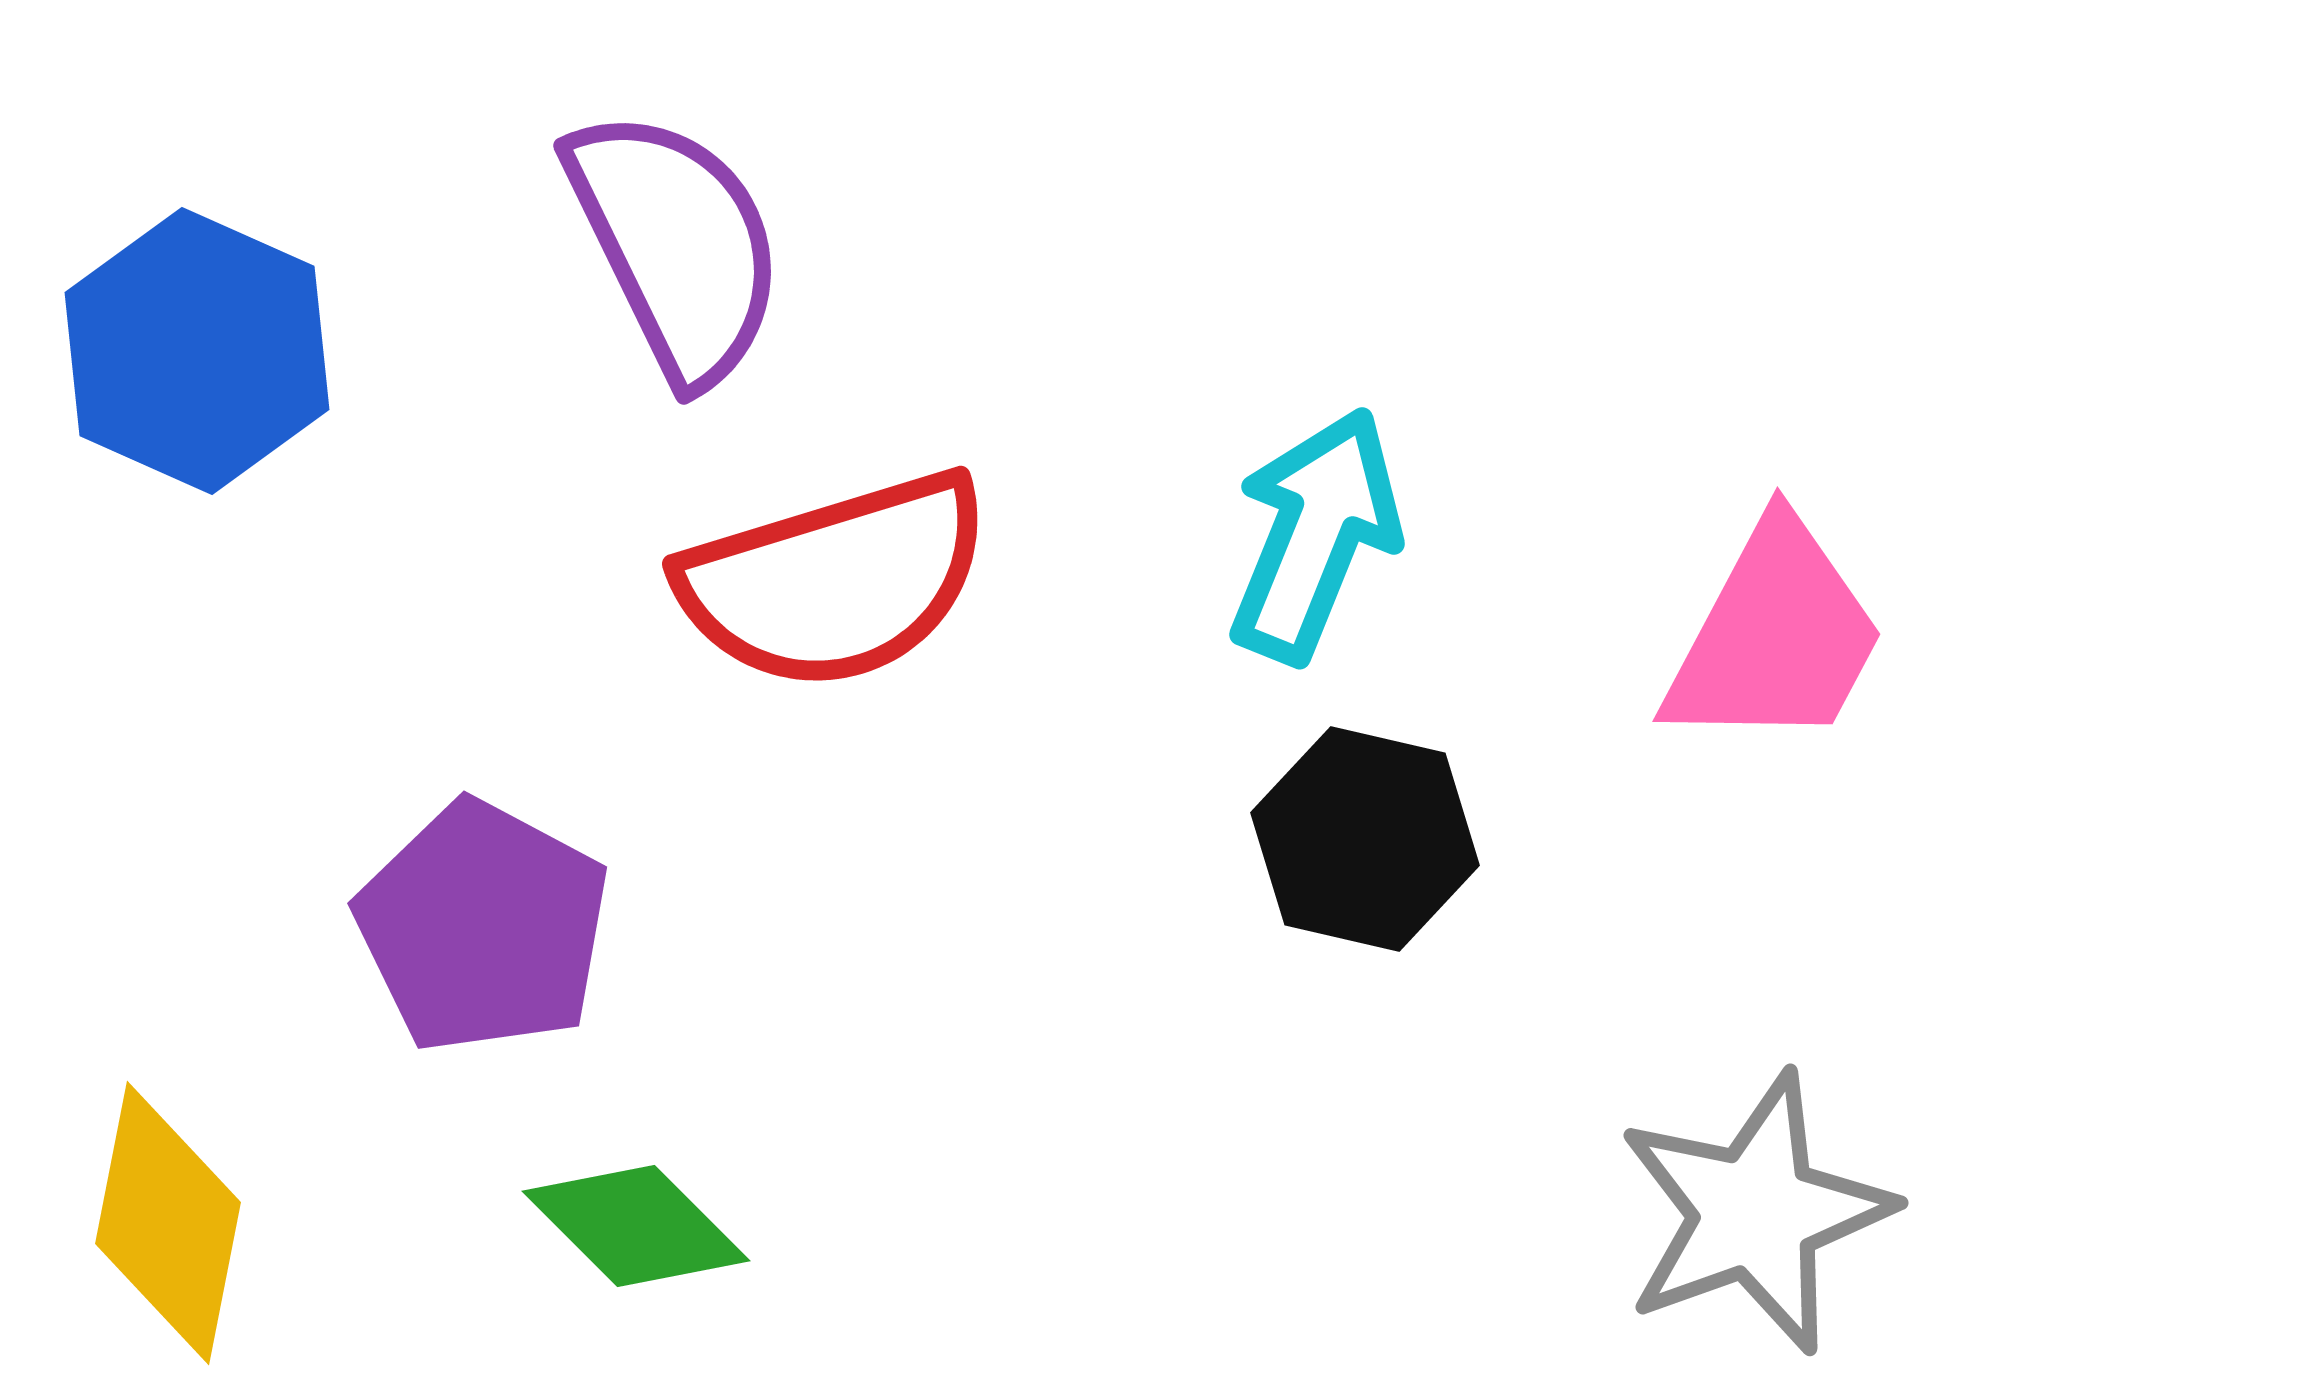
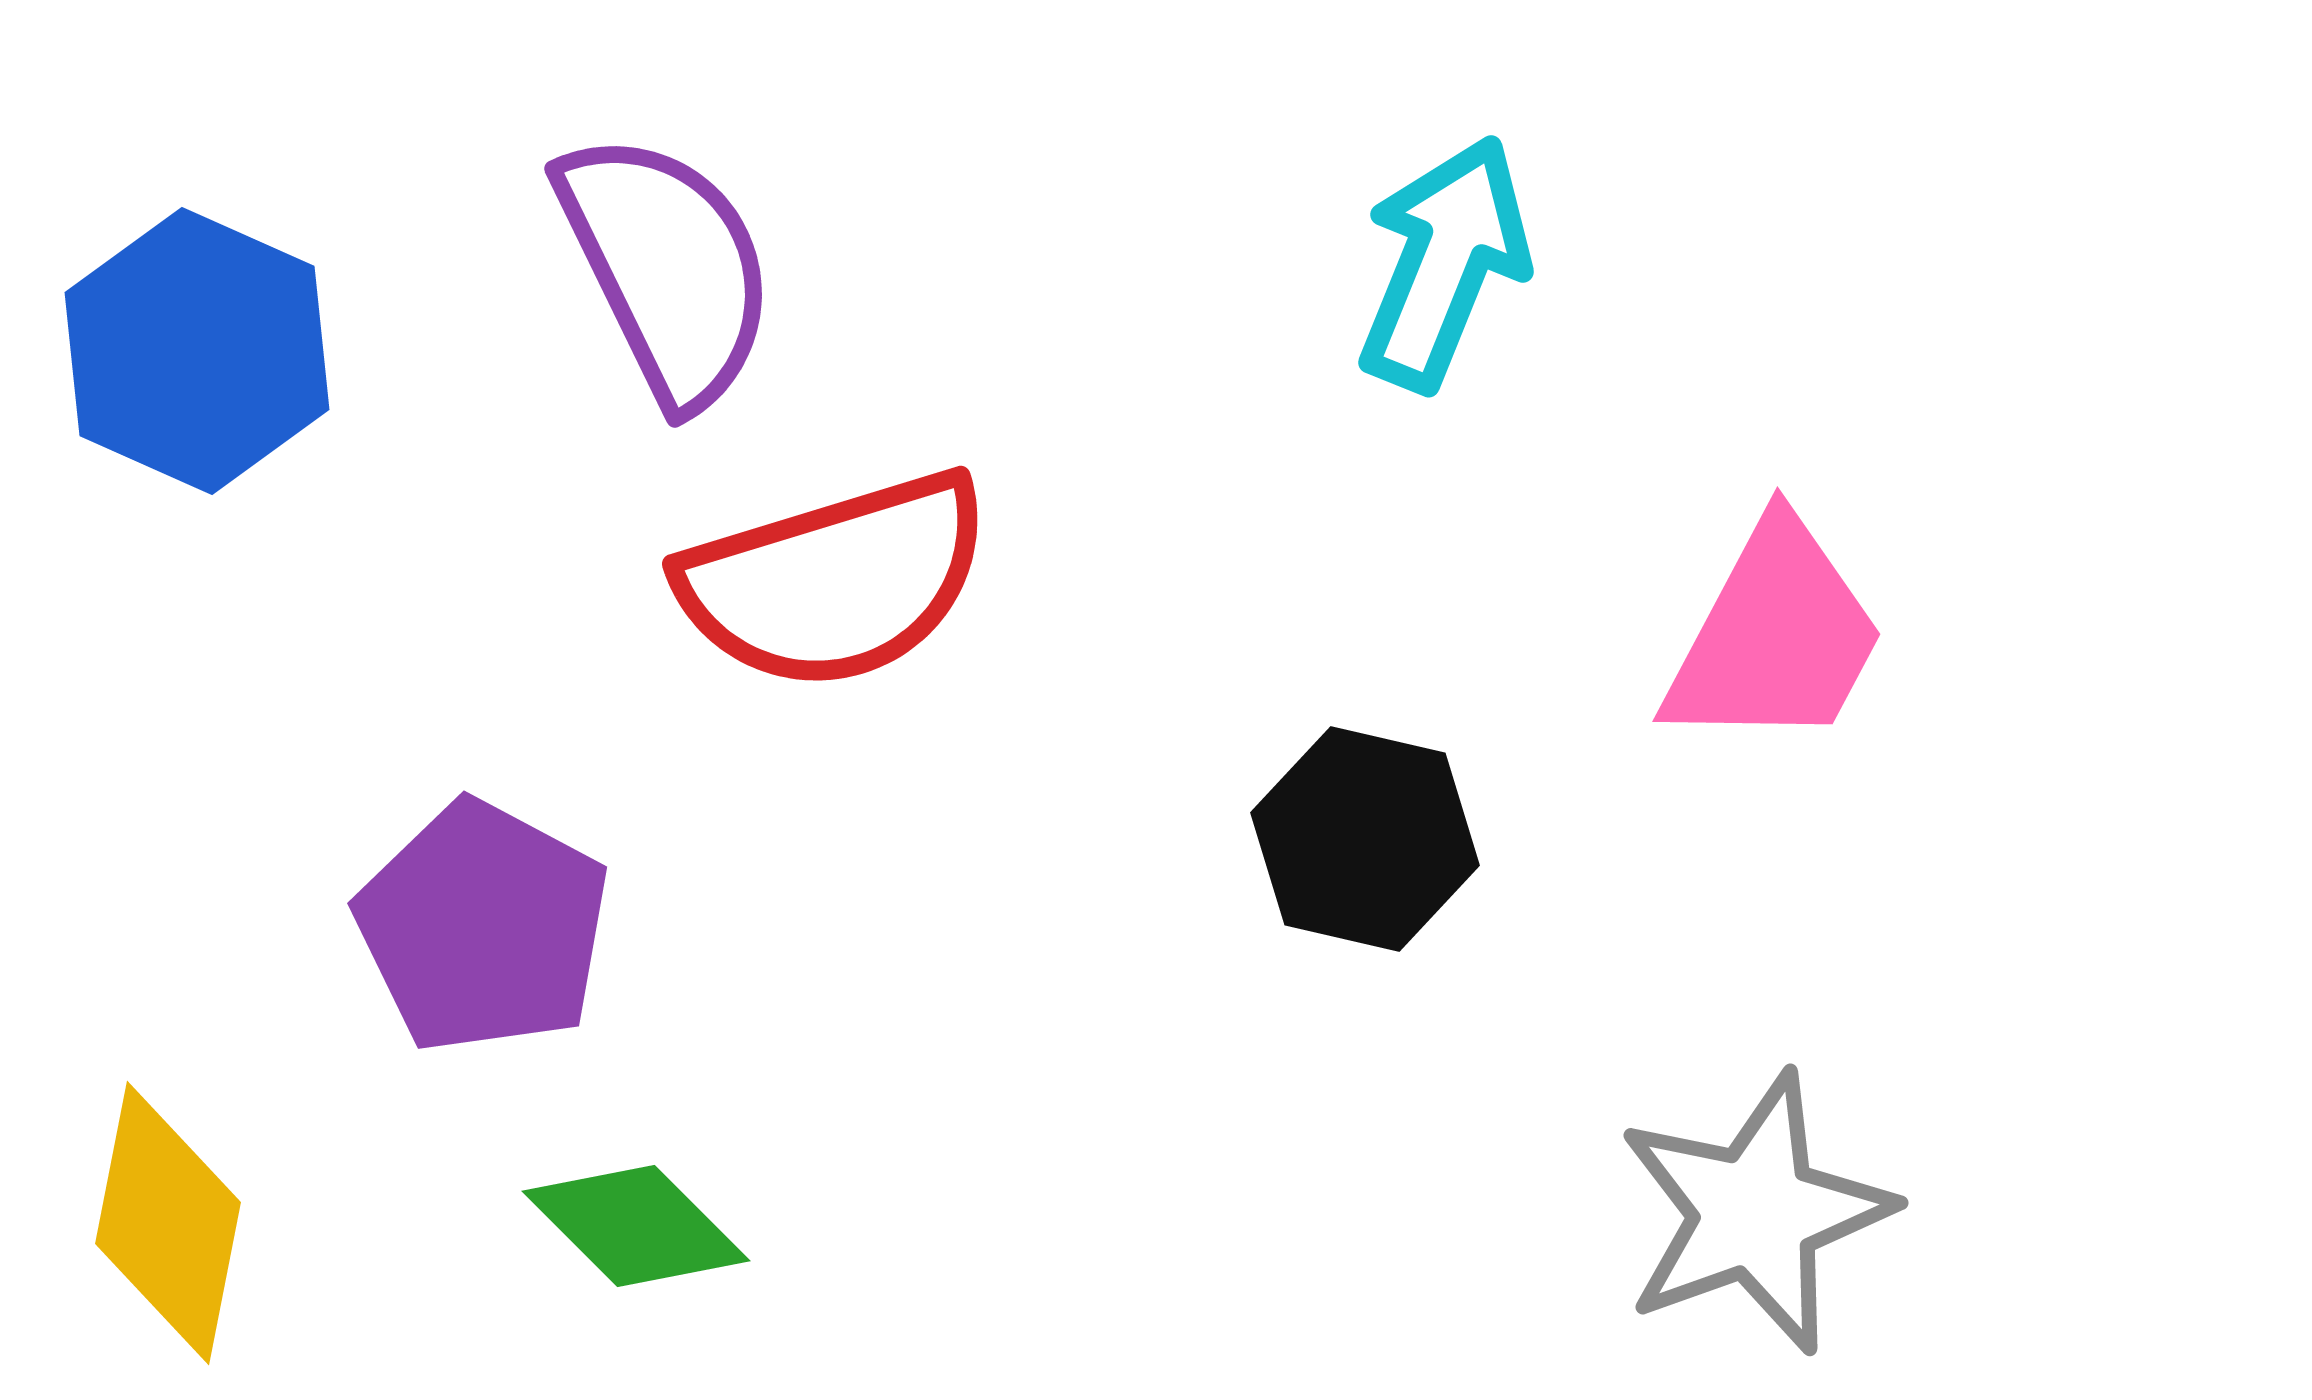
purple semicircle: moved 9 px left, 23 px down
cyan arrow: moved 129 px right, 272 px up
